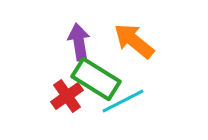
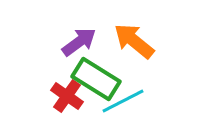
purple arrow: rotated 63 degrees clockwise
red cross: rotated 20 degrees counterclockwise
